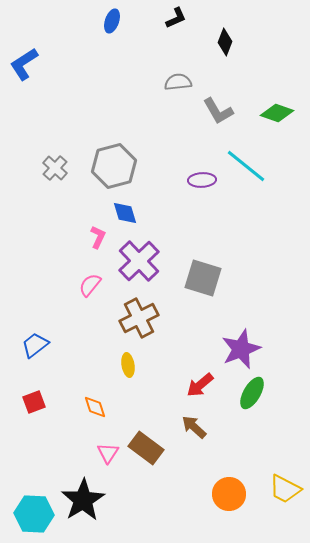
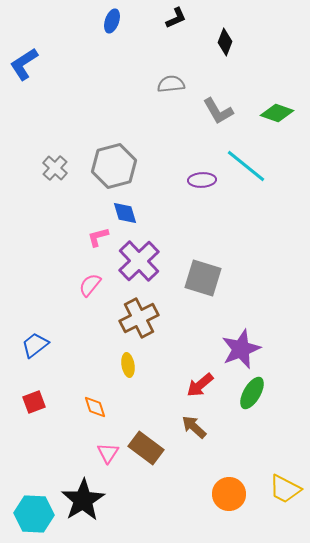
gray semicircle: moved 7 px left, 2 px down
pink L-shape: rotated 130 degrees counterclockwise
